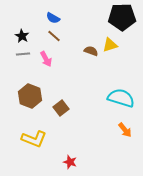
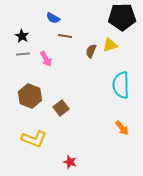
brown line: moved 11 px right; rotated 32 degrees counterclockwise
brown semicircle: rotated 88 degrees counterclockwise
cyan semicircle: moved 13 px up; rotated 108 degrees counterclockwise
orange arrow: moved 3 px left, 2 px up
